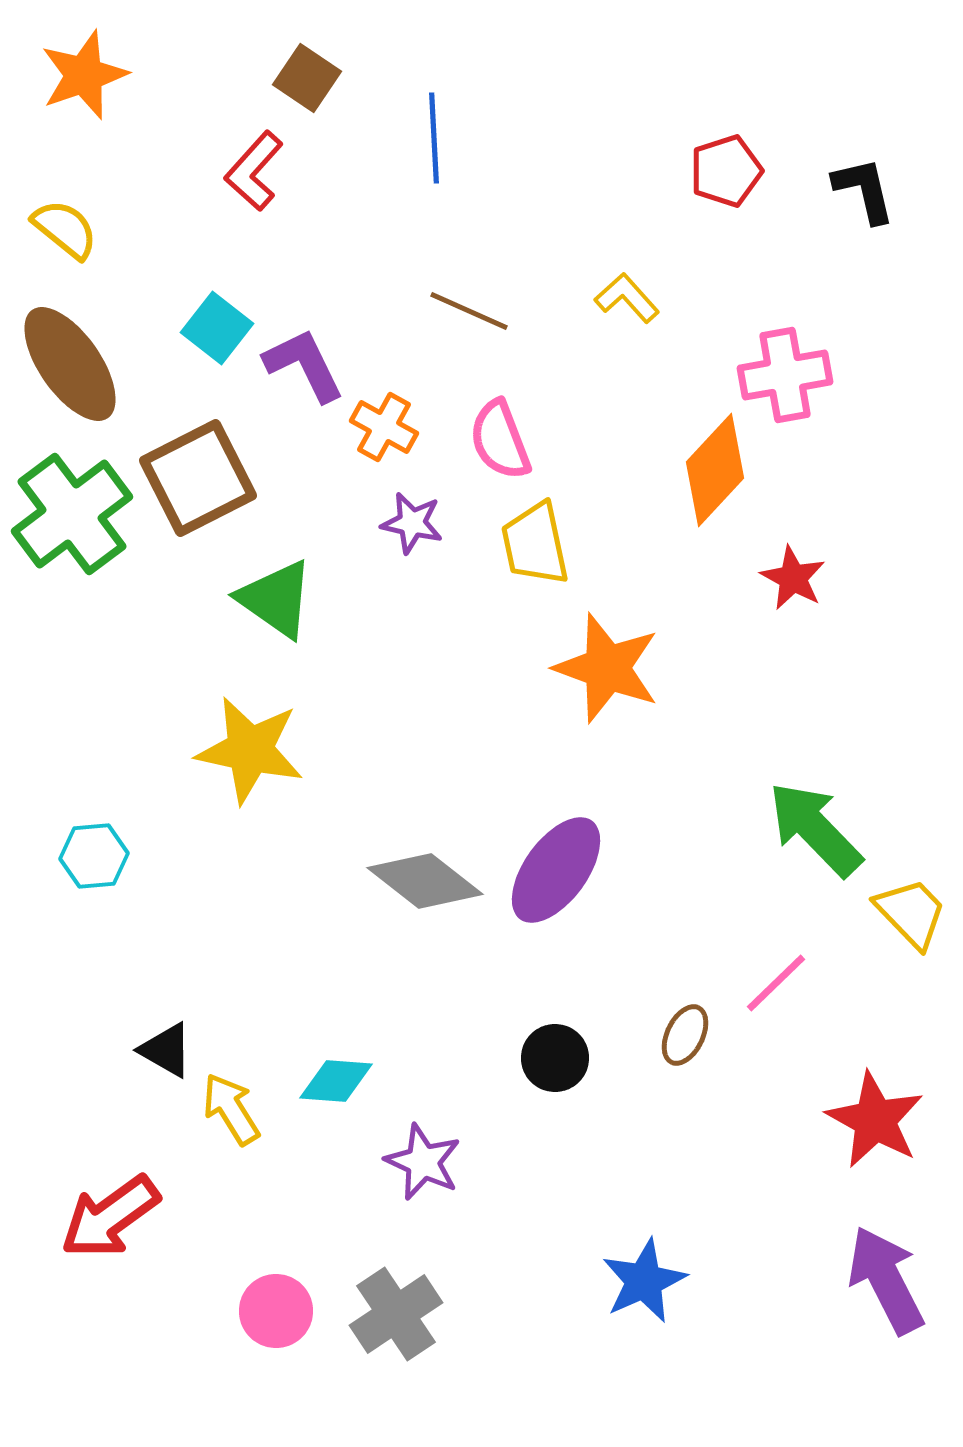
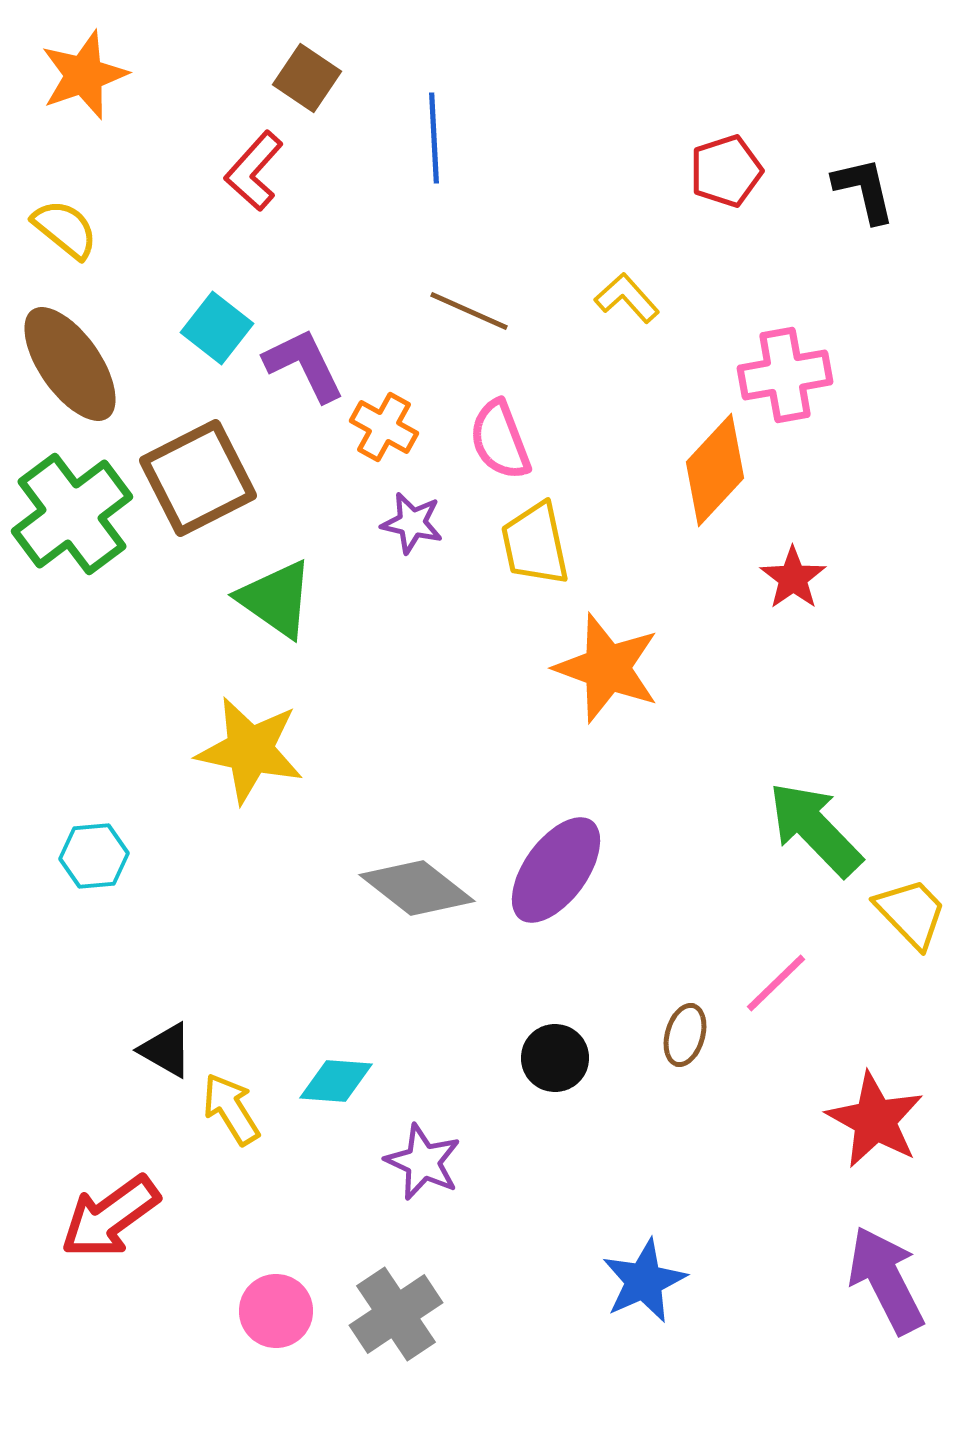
red star at (793, 578): rotated 8 degrees clockwise
gray diamond at (425, 881): moved 8 px left, 7 px down
brown ellipse at (685, 1035): rotated 10 degrees counterclockwise
